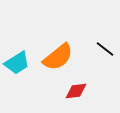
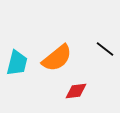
orange semicircle: moved 1 px left, 1 px down
cyan trapezoid: rotated 44 degrees counterclockwise
